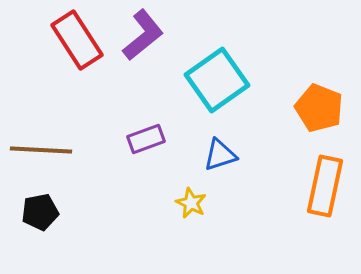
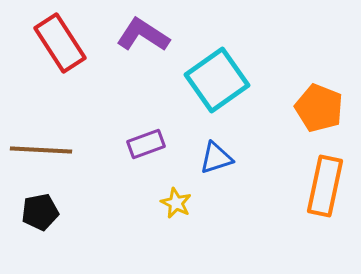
purple L-shape: rotated 108 degrees counterclockwise
red rectangle: moved 17 px left, 3 px down
purple rectangle: moved 5 px down
blue triangle: moved 4 px left, 3 px down
yellow star: moved 15 px left
